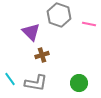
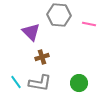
gray hexagon: rotated 15 degrees counterclockwise
brown cross: moved 2 px down
cyan line: moved 6 px right, 3 px down
gray L-shape: moved 4 px right
